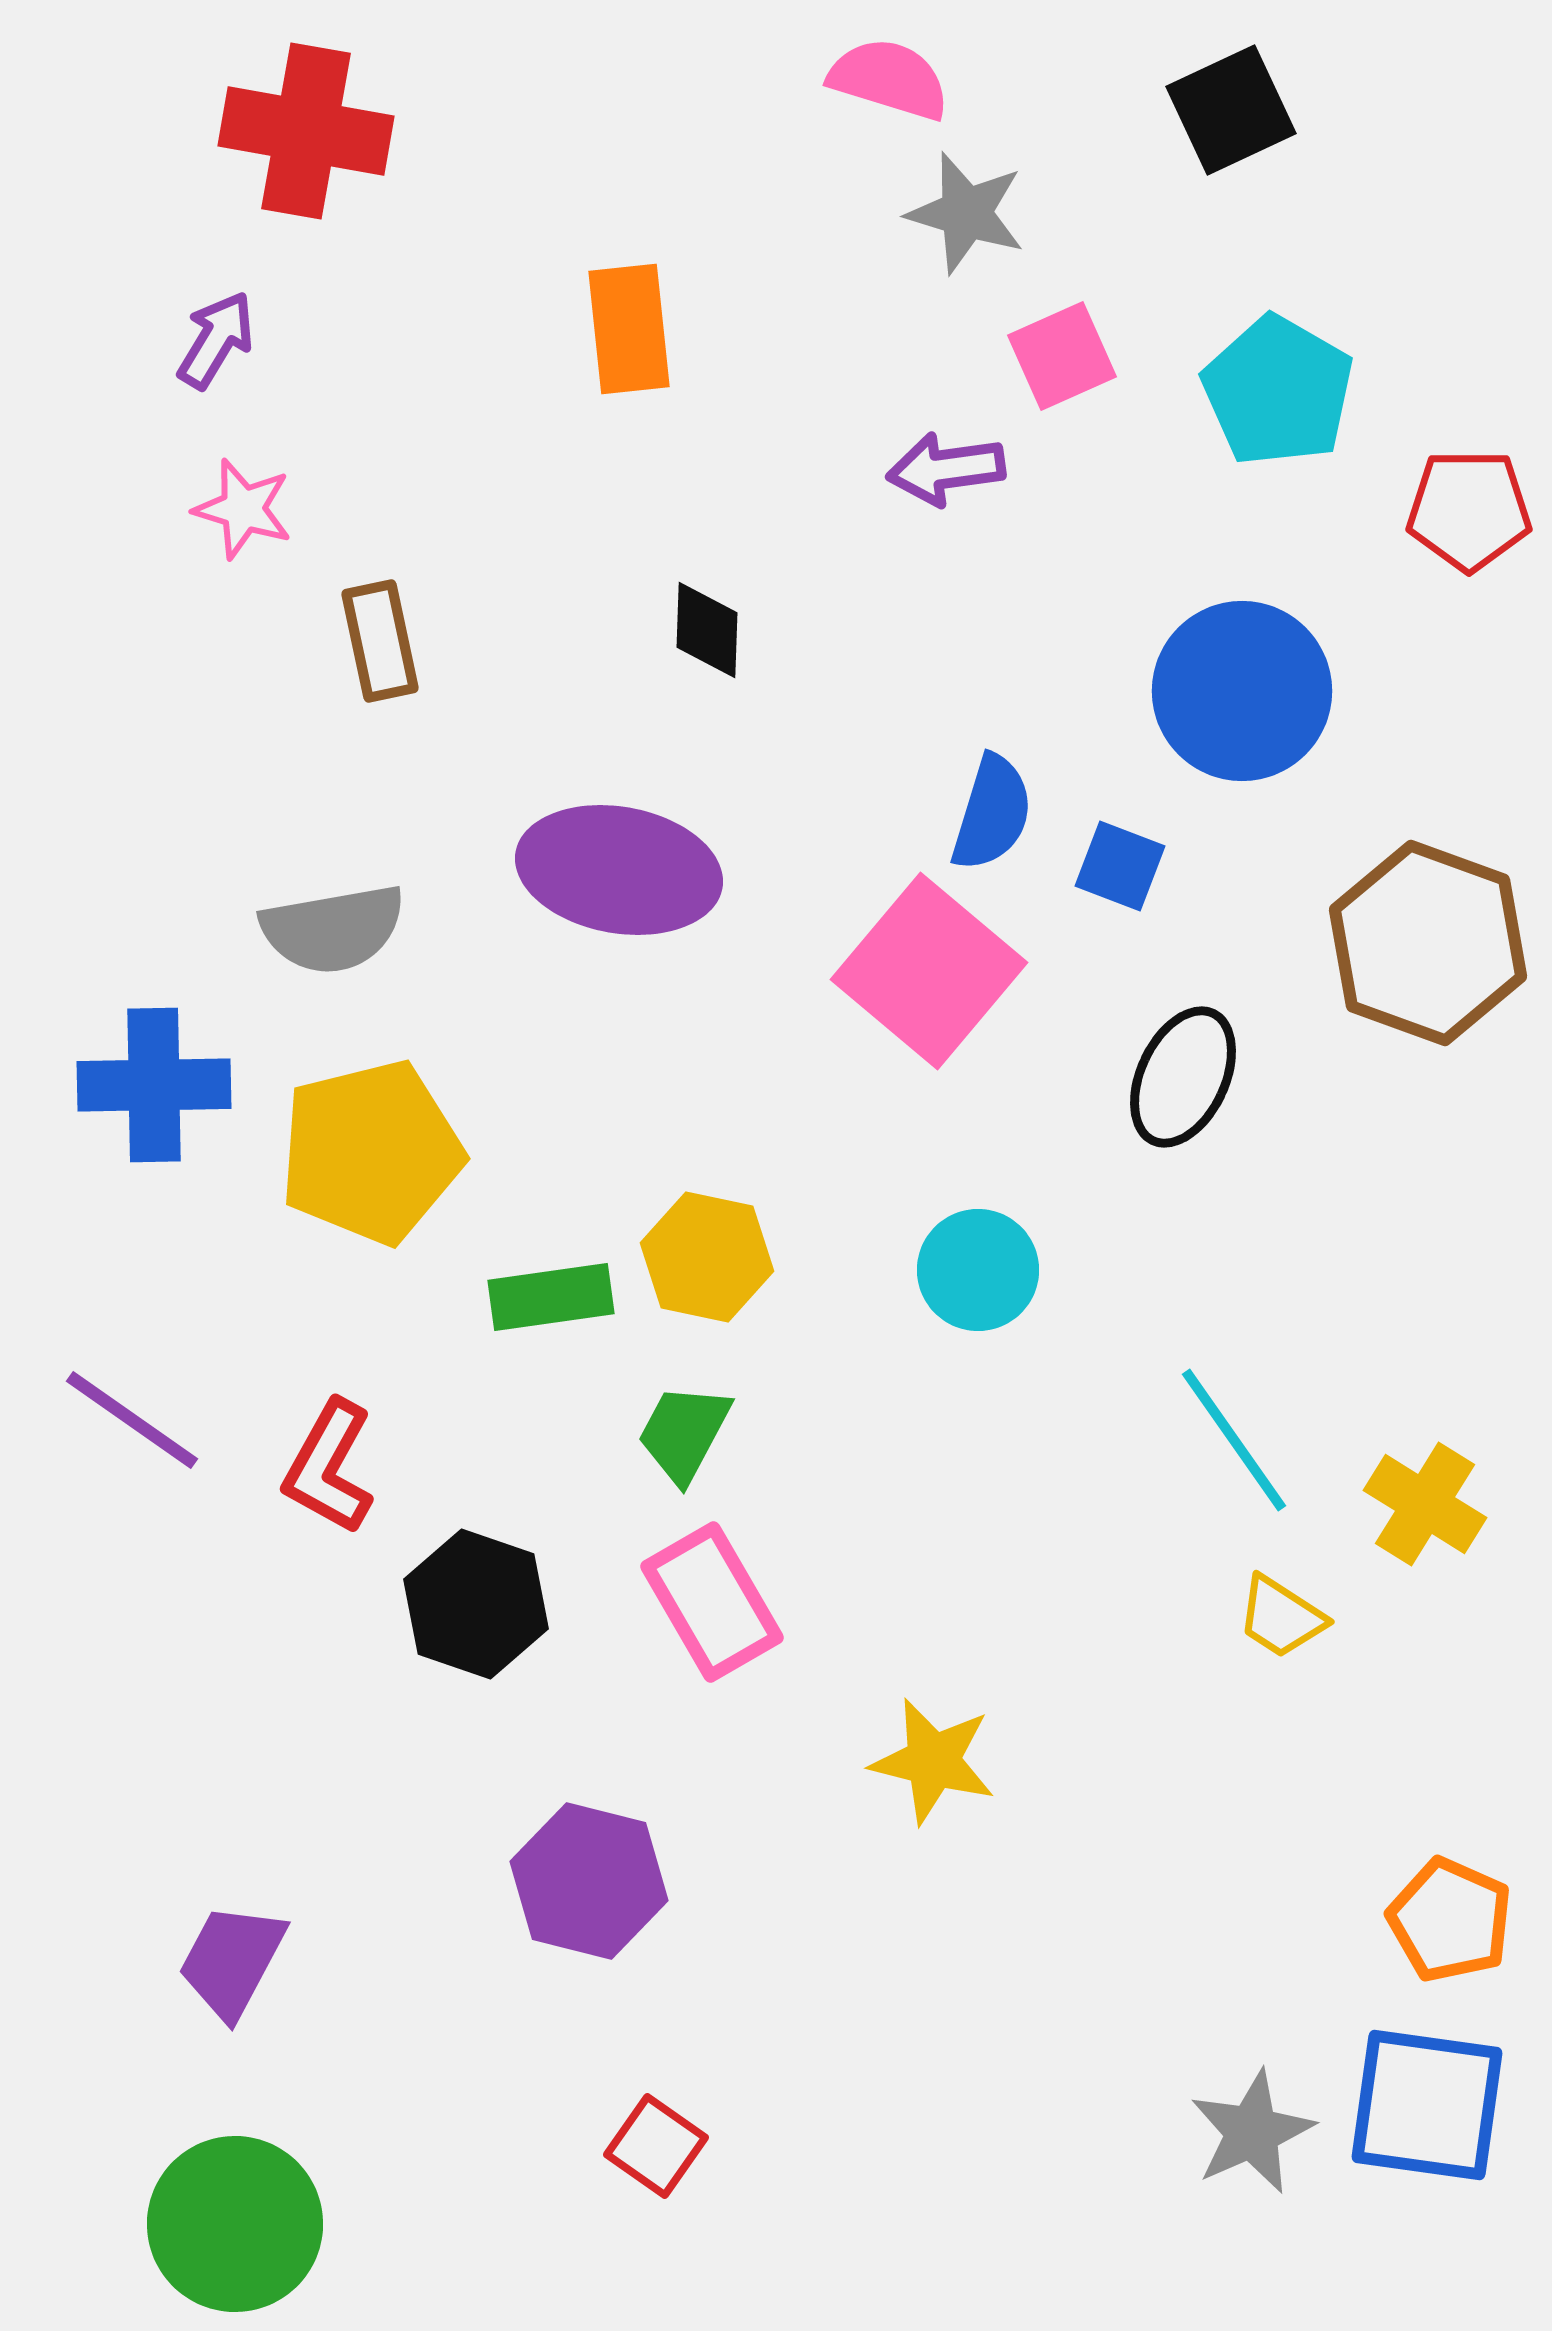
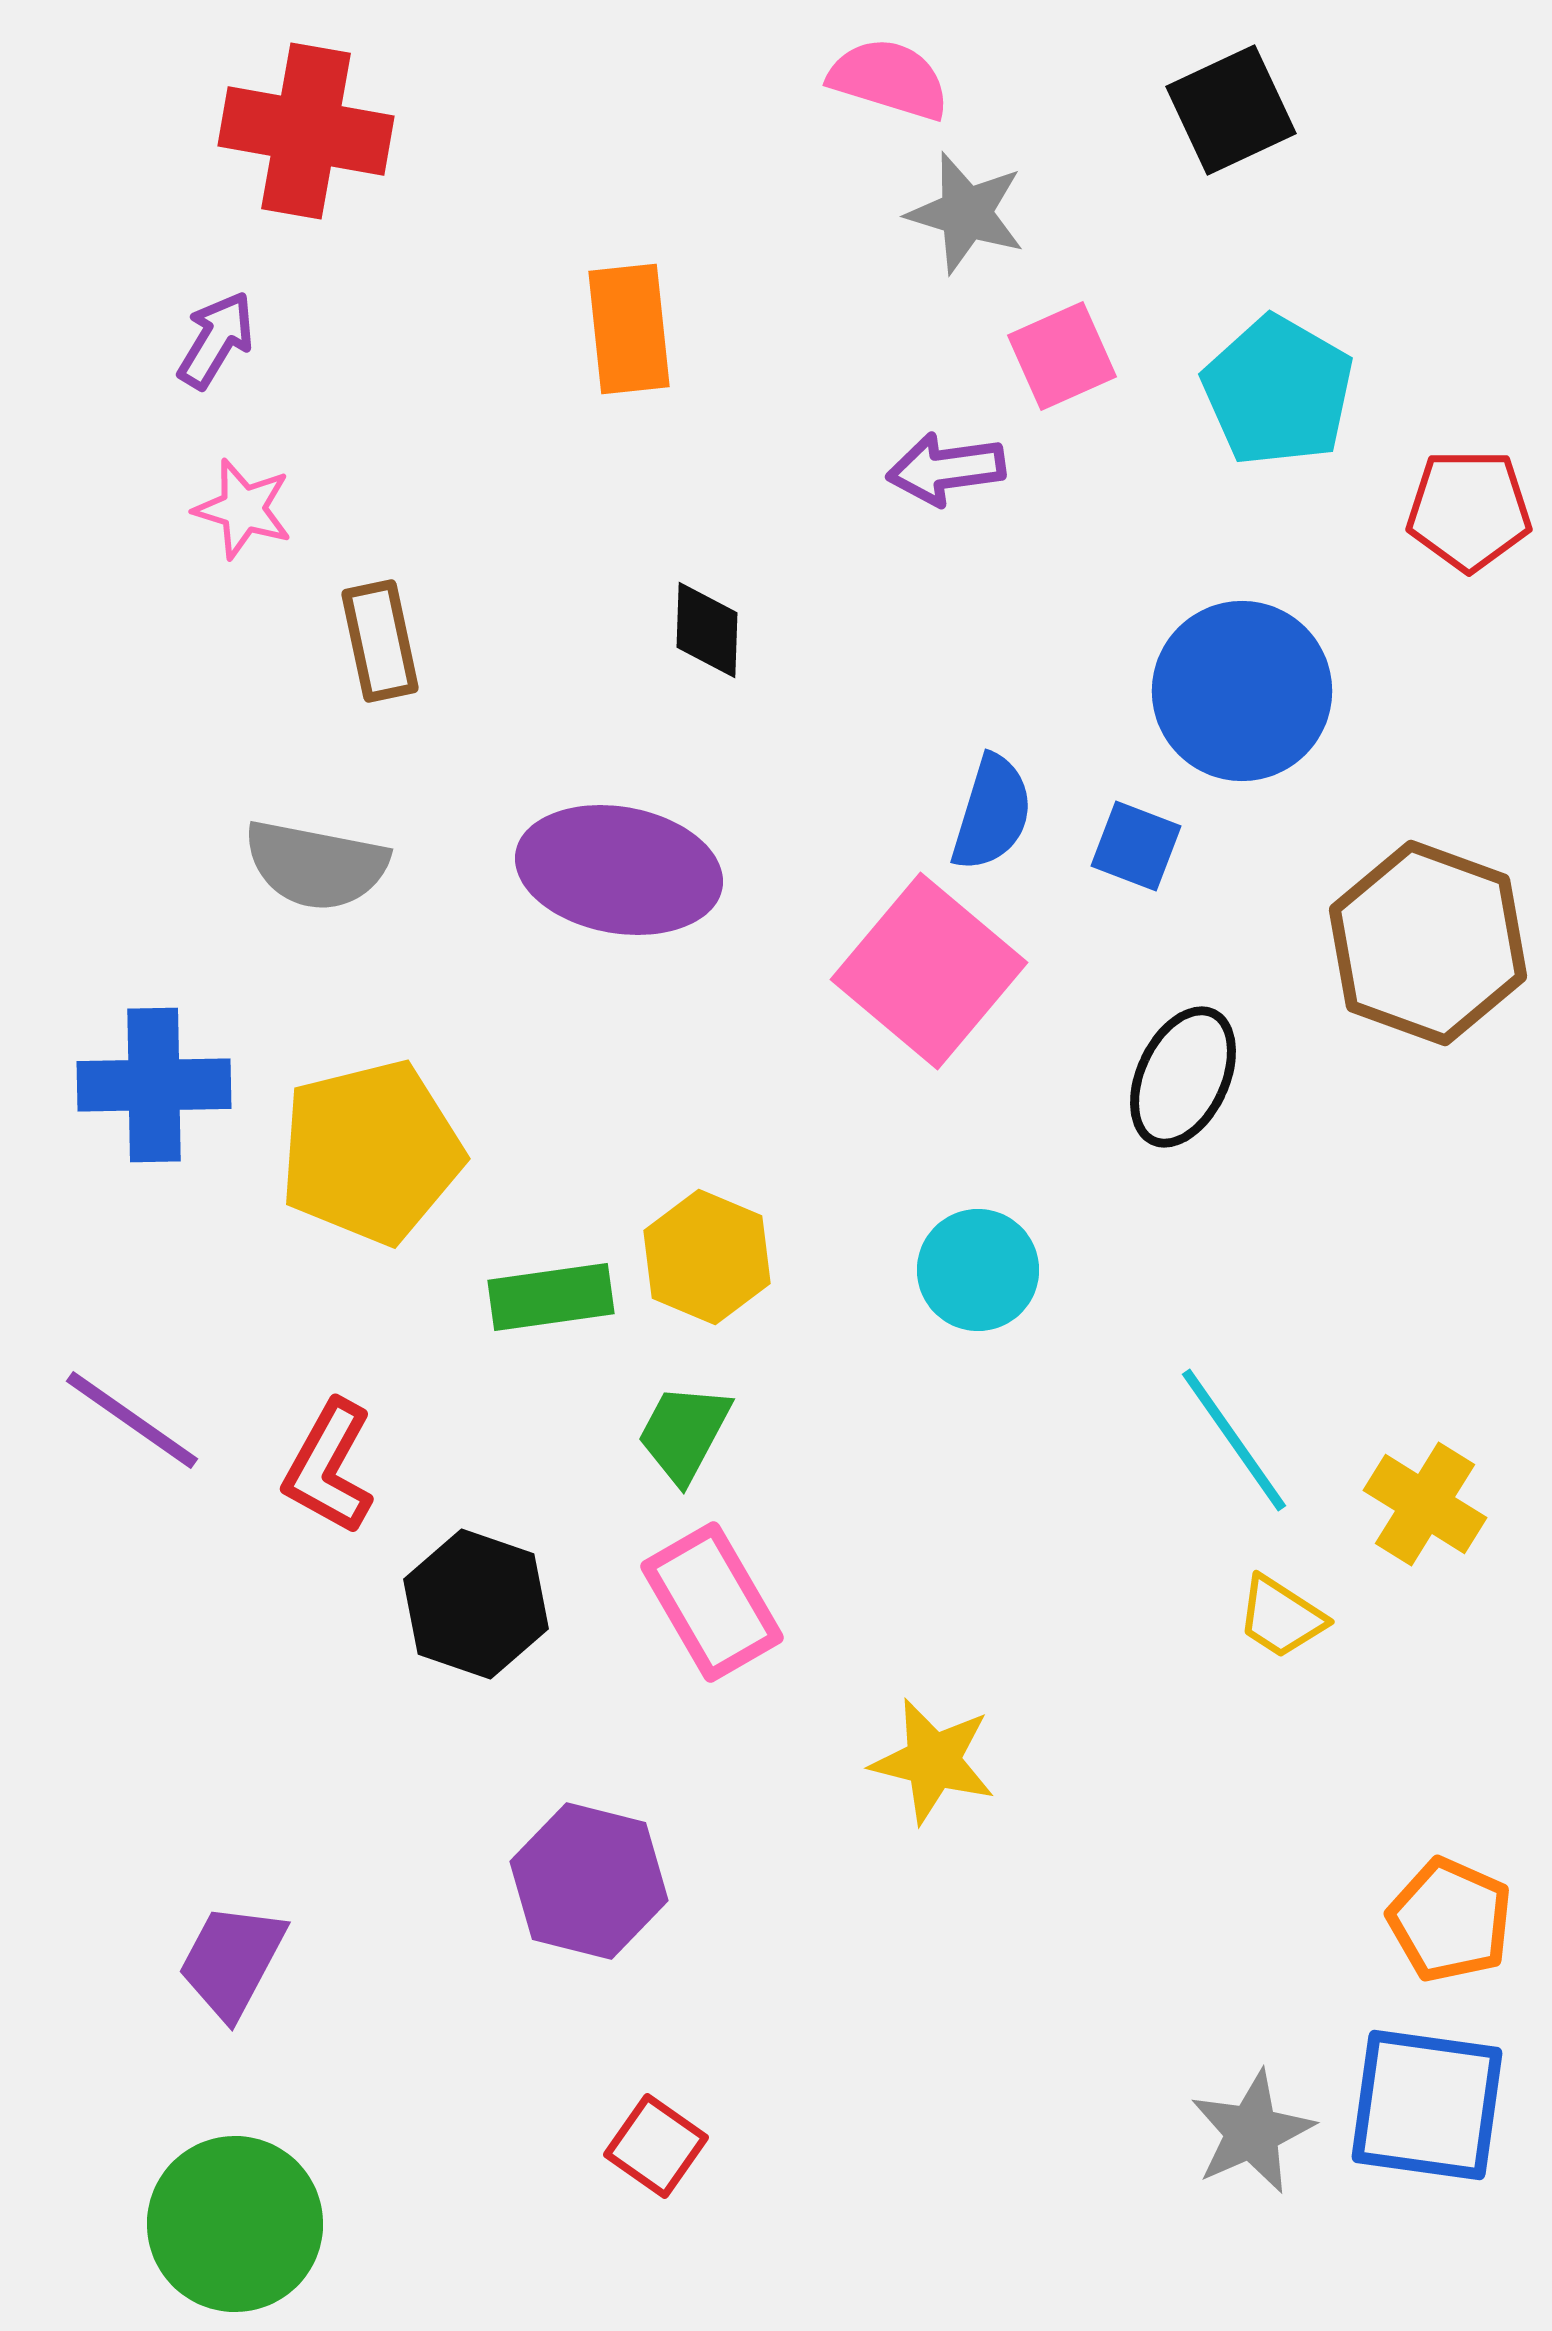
blue square at (1120, 866): moved 16 px right, 20 px up
gray semicircle at (333, 929): moved 17 px left, 64 px up; rotated 21 degrees clockwise
yellow hexagon at (707, 1257): rotated 11 degrees clockwise
